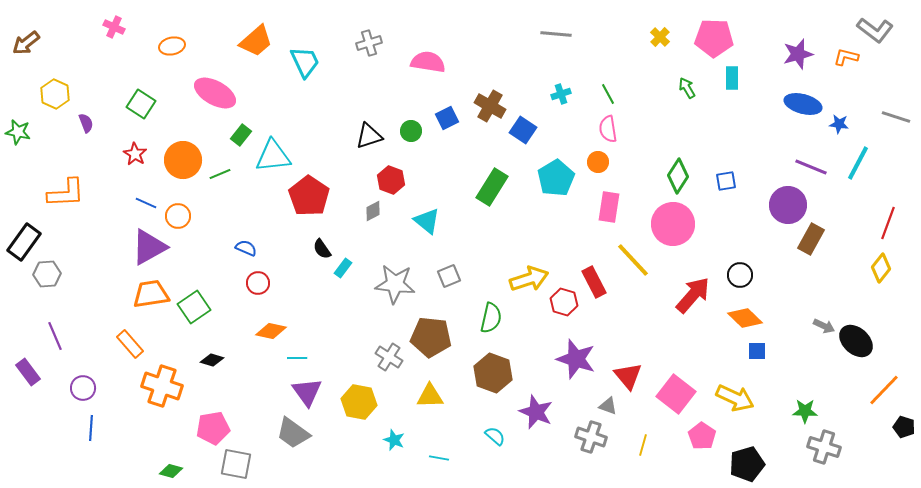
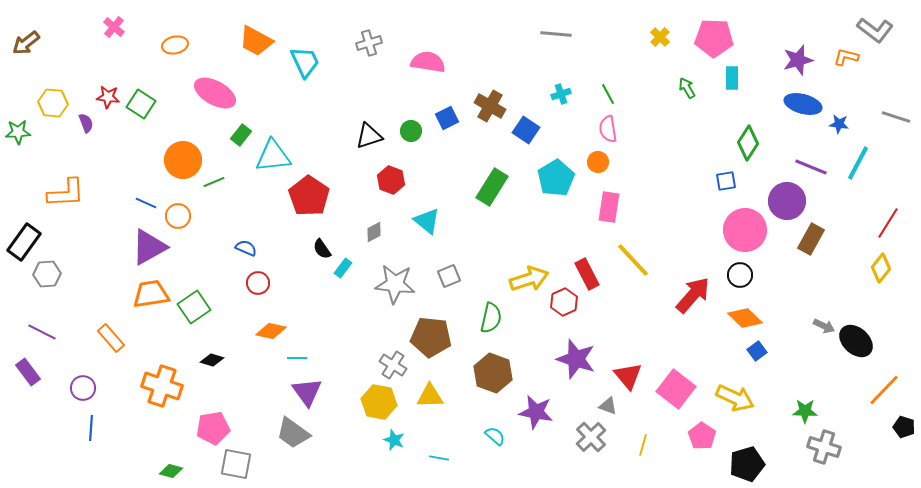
pink cross at (114, 27): rotated 15 degrees clockwise
orange trapezoid at (256, 41): rotated 69 degrees clockwise
orange ellipse at (172, 46): moved 3 px right, 1 px up
purple star at (798, 54): moved 6 px down
yellow hexagon at (55, 94): moved 2 px left, 9 px down; rotated 20 degrees counterclockwise
blue square at (523, 130): moved 3 px right
green star at (18, 132): rotated 15 degrees counterclockwise
red star at (135, 154): moved 27 px left, 57 px up; rotated 25 degrees counterclockwise
green line at (220, 174): moved 6 px left, 8 px down
green diamond at (678, 176): moved 70 px right, 33 px up
purple circle at (788, 205): moved 1 px left, 4 px up
gray diamond at (373, 211): moved 1 px right, 21 px down
red line at (888, 223): rotated 12 degrees clockwise
pink circle at (673, 224): moved 72 px right, 6 px down
red rectangle at (594, 282): moved 7 px left, 8 px up
red hexagon at (564, 302): rotated 20 degrees clockwise
purple line at (55, 336): moved 13 px left, 4 px up; rotated 40 degrees counterclockwise
orange rectangle at (130, 344): moved 19 px left, 6 px up
blue square at (757, 351): rotated 36 degrees counterclockwise
gray cross at (389, 357): moved 4 px right, 8 px down
pink square at (676, 394): moved 5 px up
yellow hexagon at (359, 402): moved 20 px right
purple star at (536, 412): rotated 12 degrees counterclockwise
gray cross at (591, 437): rotated 28 degrees clockwise
